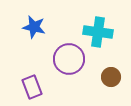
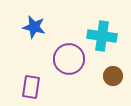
cyan cross: moved 4 px right, 4 px down
brown circle: moved 2 px right, 1 px up
purple rectangle: moved 1 px left; rotated 30 degrees clockwise
